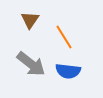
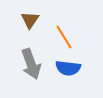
gray arrow: rotated 32 degrees clockwise
blue semicircle: moved 3 px up
